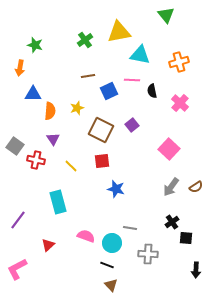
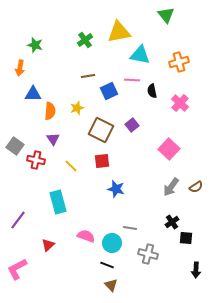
gray cross: rotated 12 degrees clockwise
